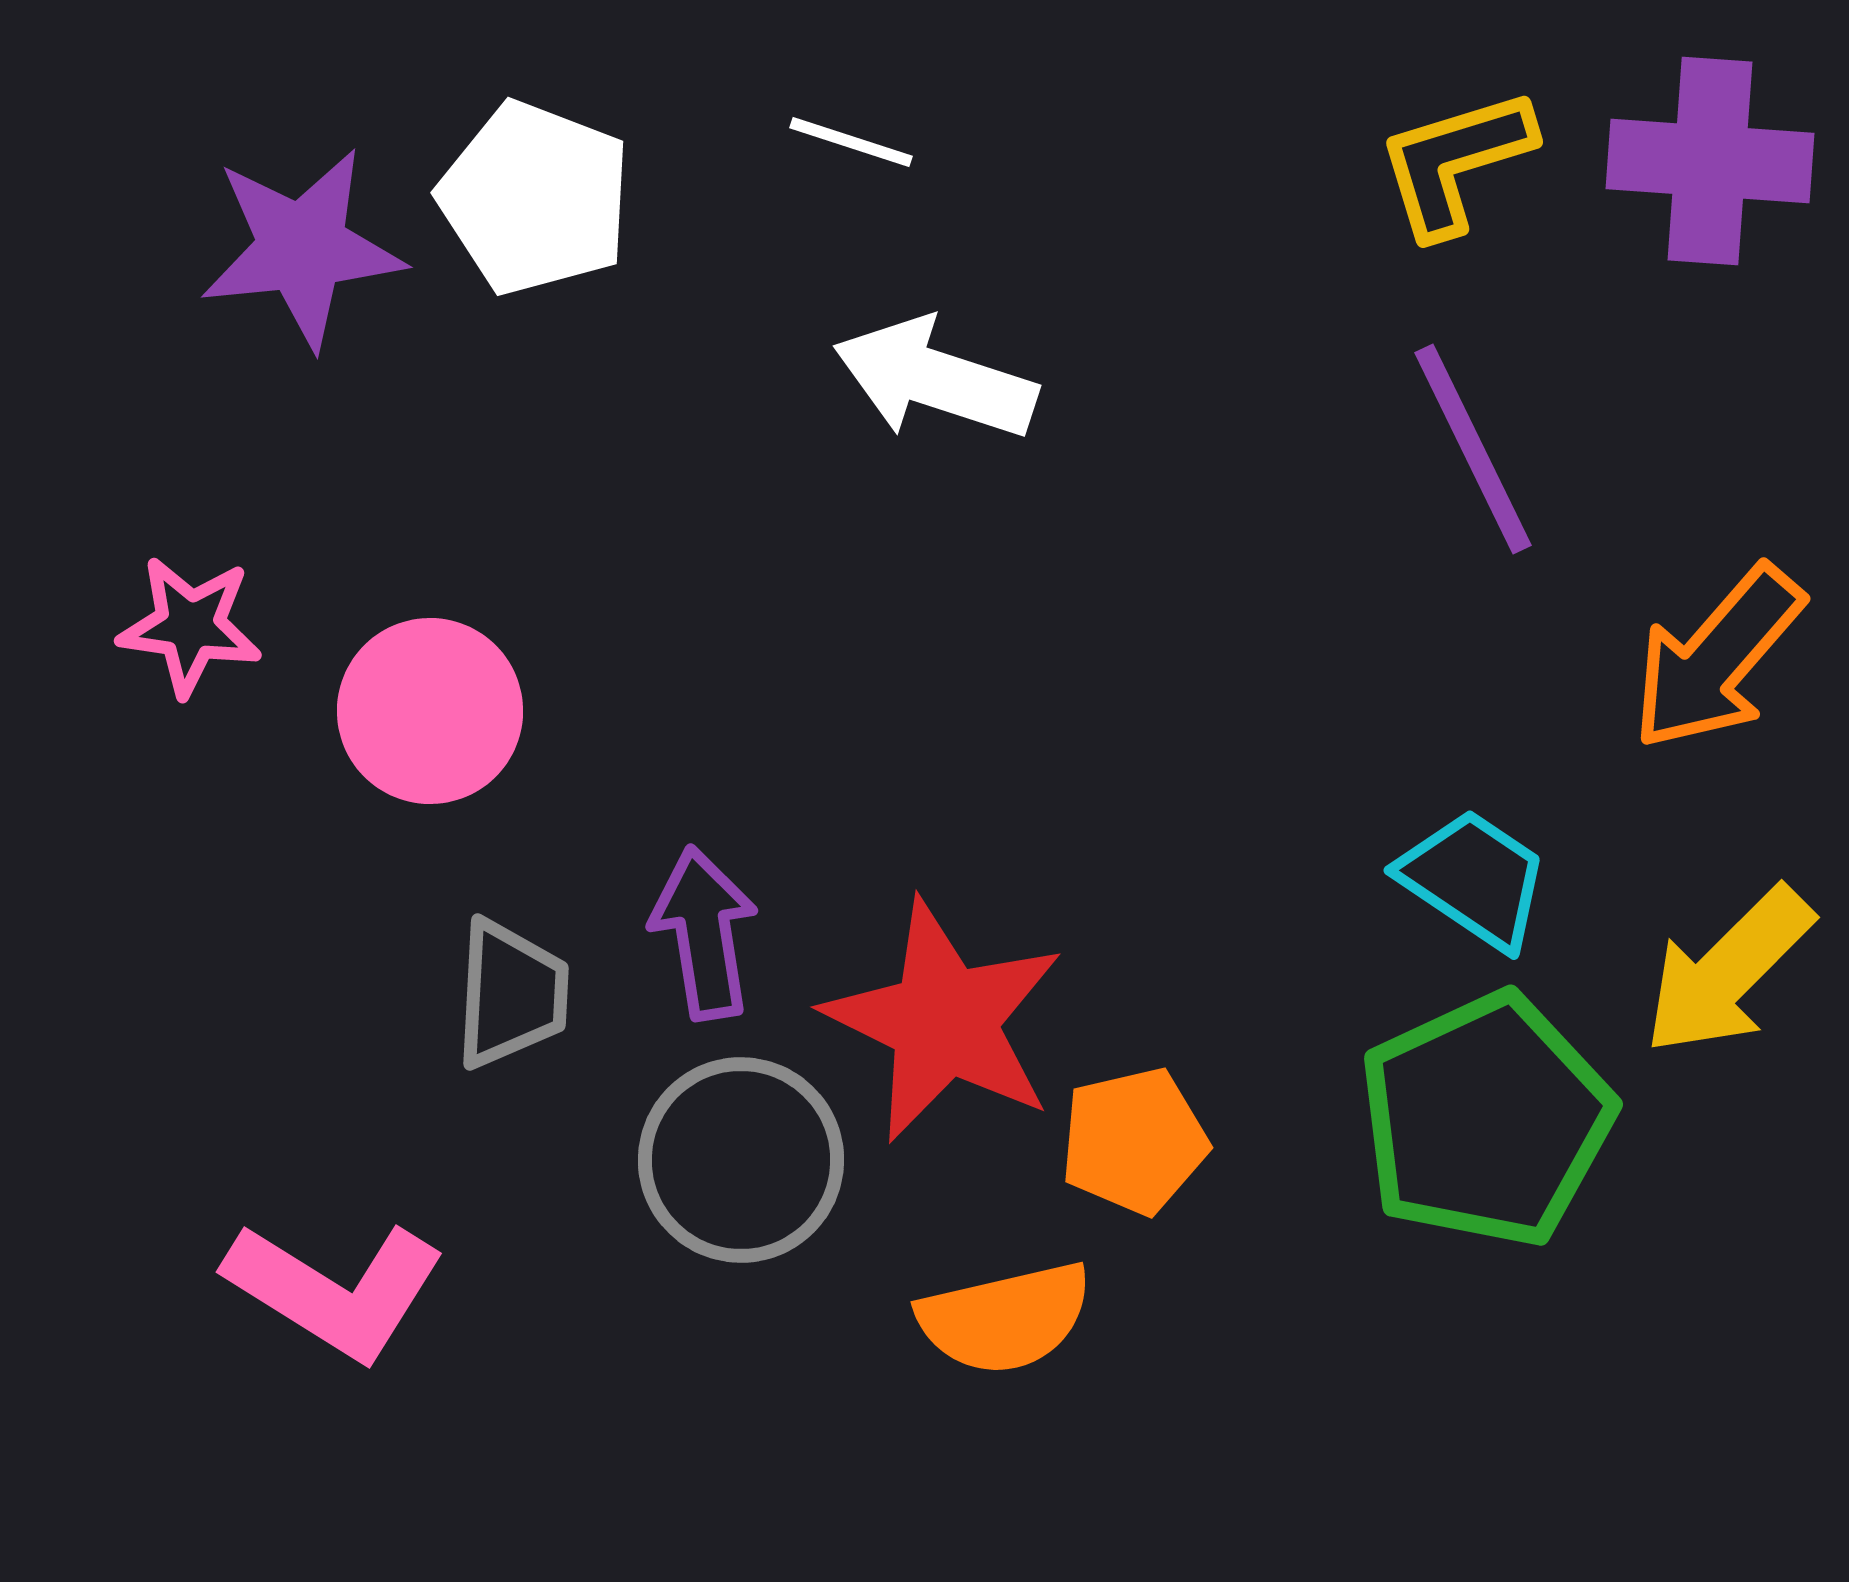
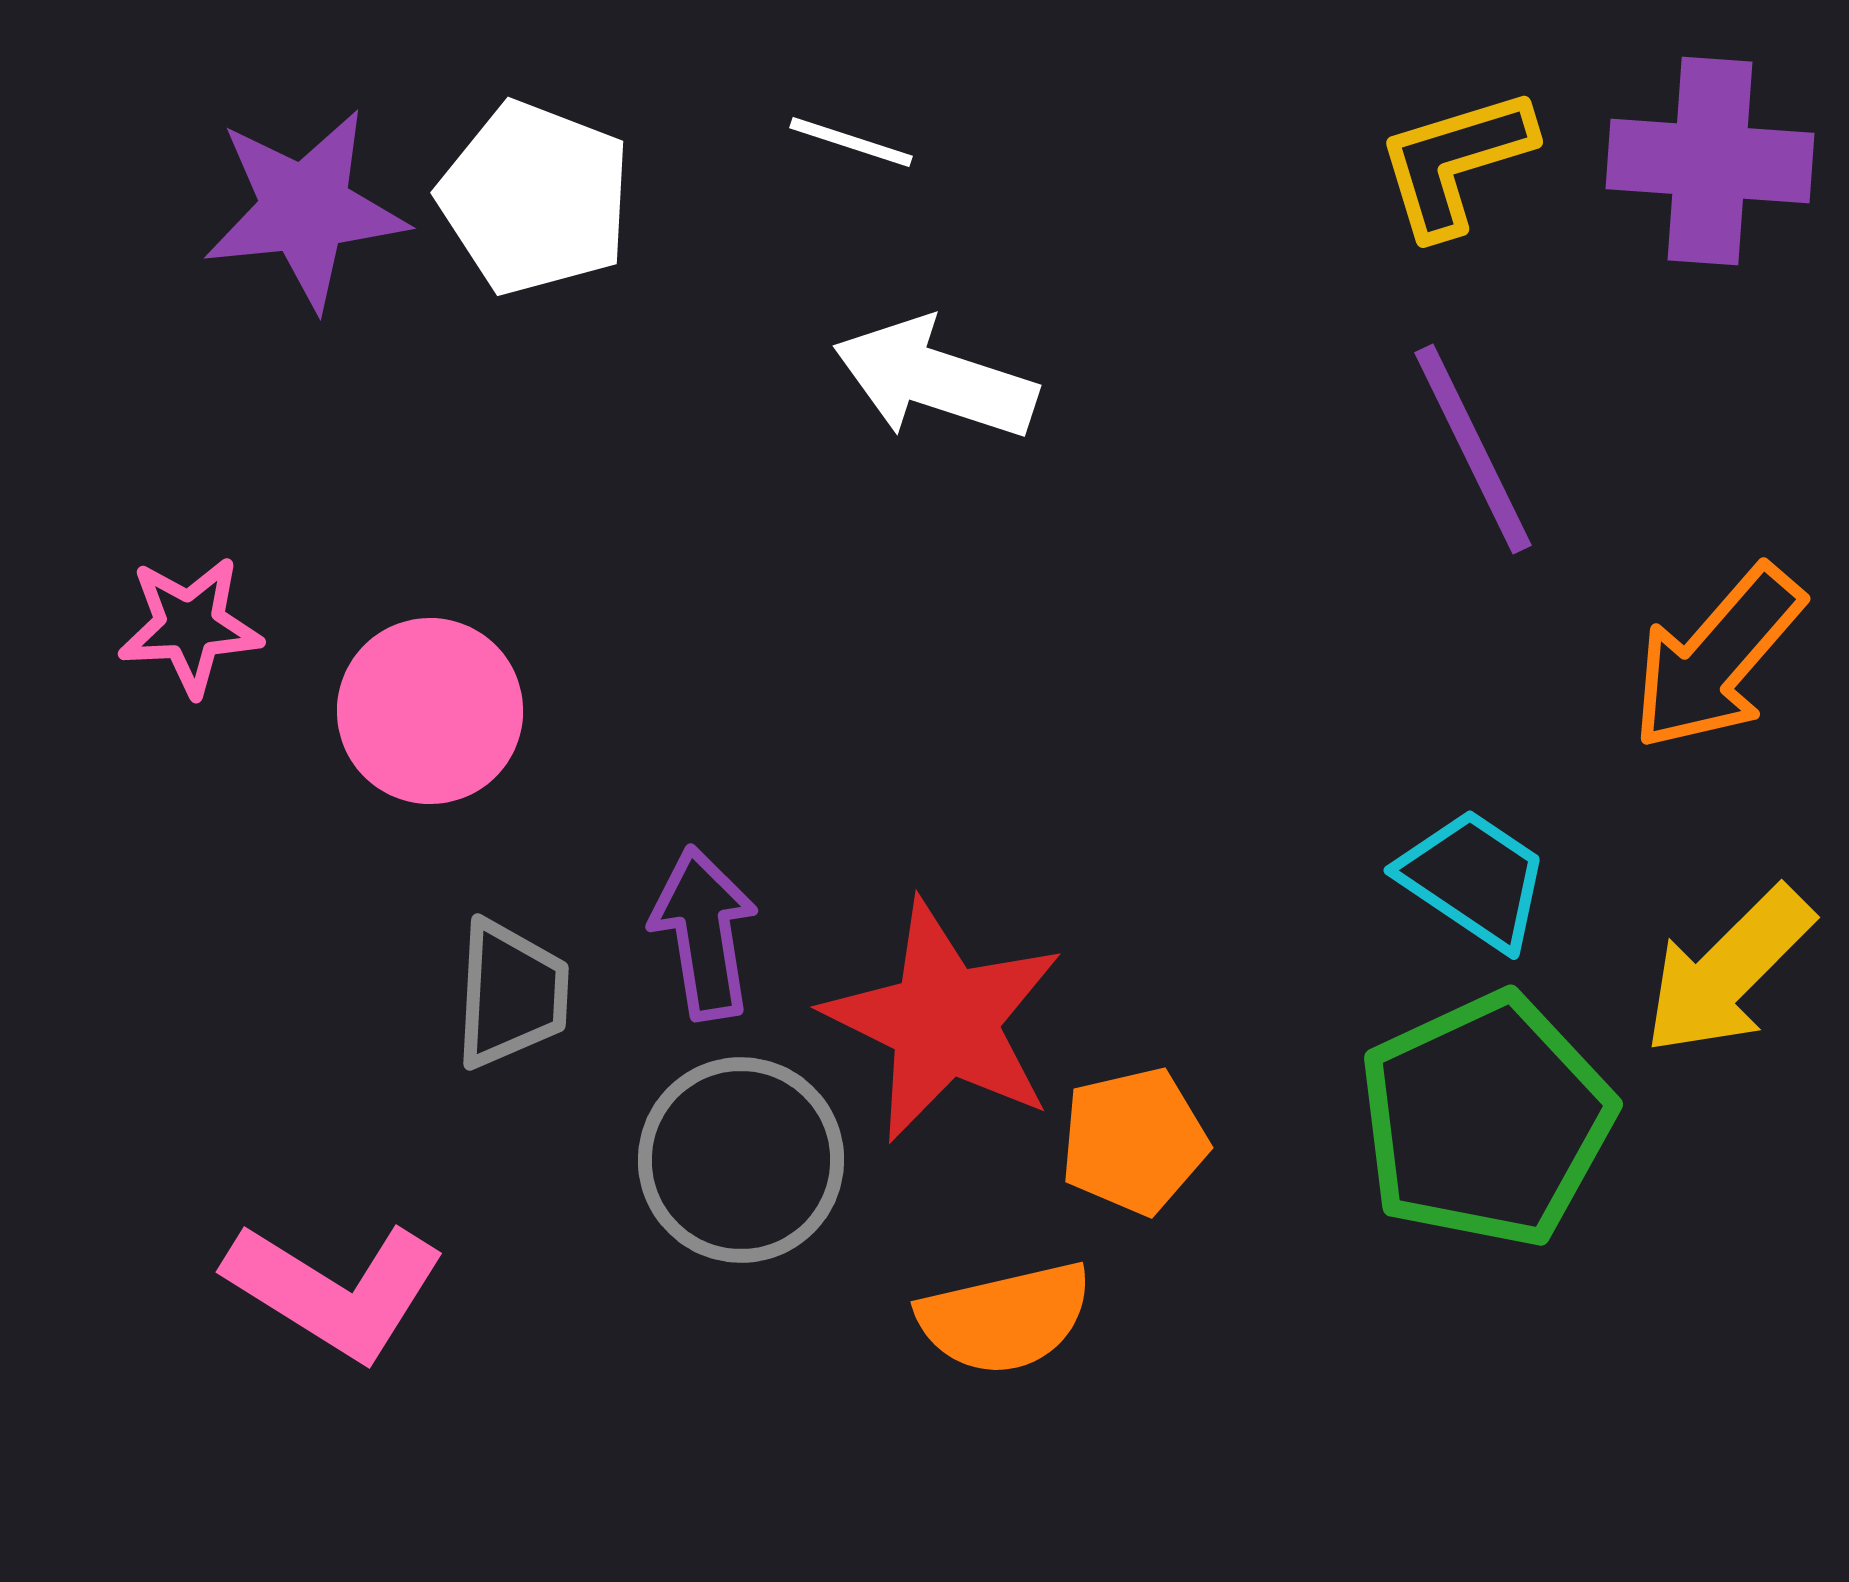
purple star: moved 3 px right, 39 px up
pink star: rotated 11 degrees counterclockwise
